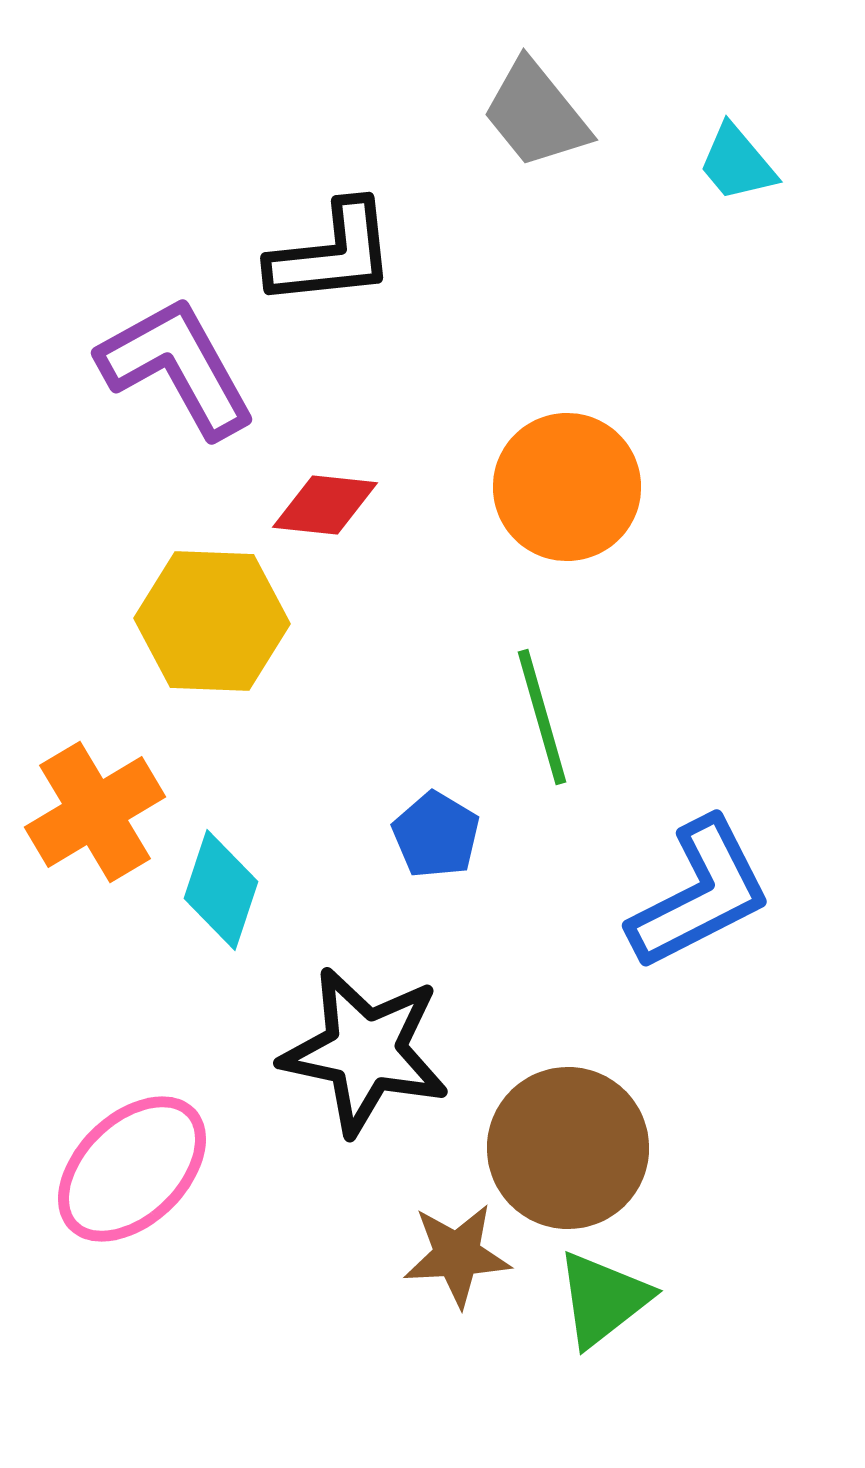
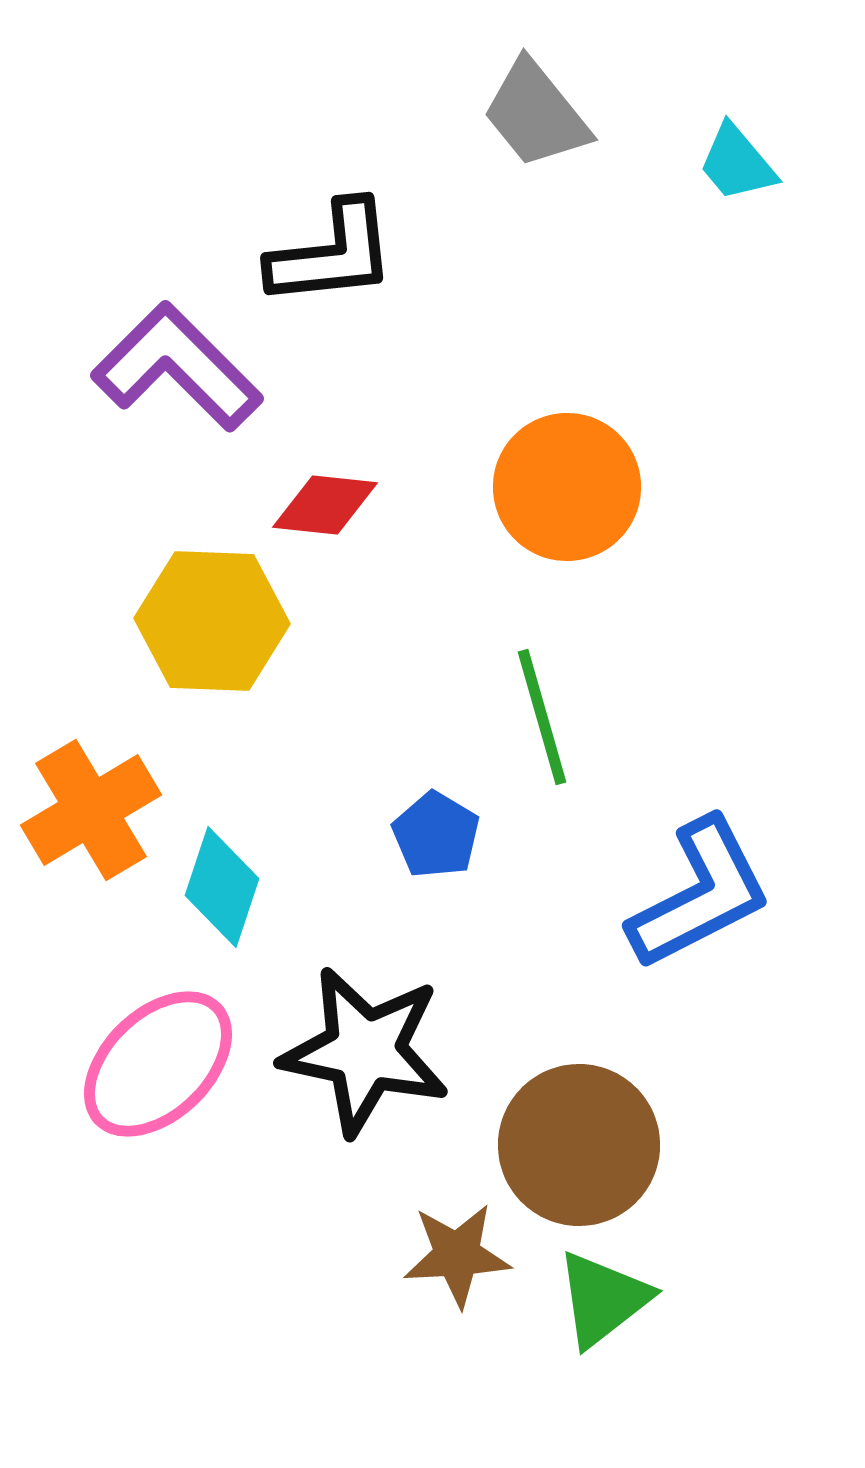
purple L-shape: rotated 16 degrees counterclockwise
orange cross: moved 4 px left, 2 px up
cyan diamond: moved 1 px right, 3 px up
brown circle: moved 11 px right, 3 px up
pink ellipse: moved 26 px right, 105 px up
